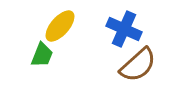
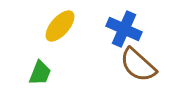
green trapezoid: moved 2 px left, 18 px down
brown semicircle: rotated 84 degrees clockwise
